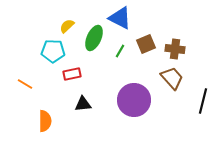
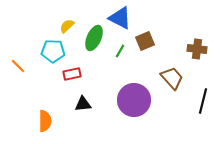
brown square: moved 1 px left, 3 px up
brown cross: moved 22 px right
orange line: moved 7 px left, 18 px up; rotated 14 degrees clockwise
